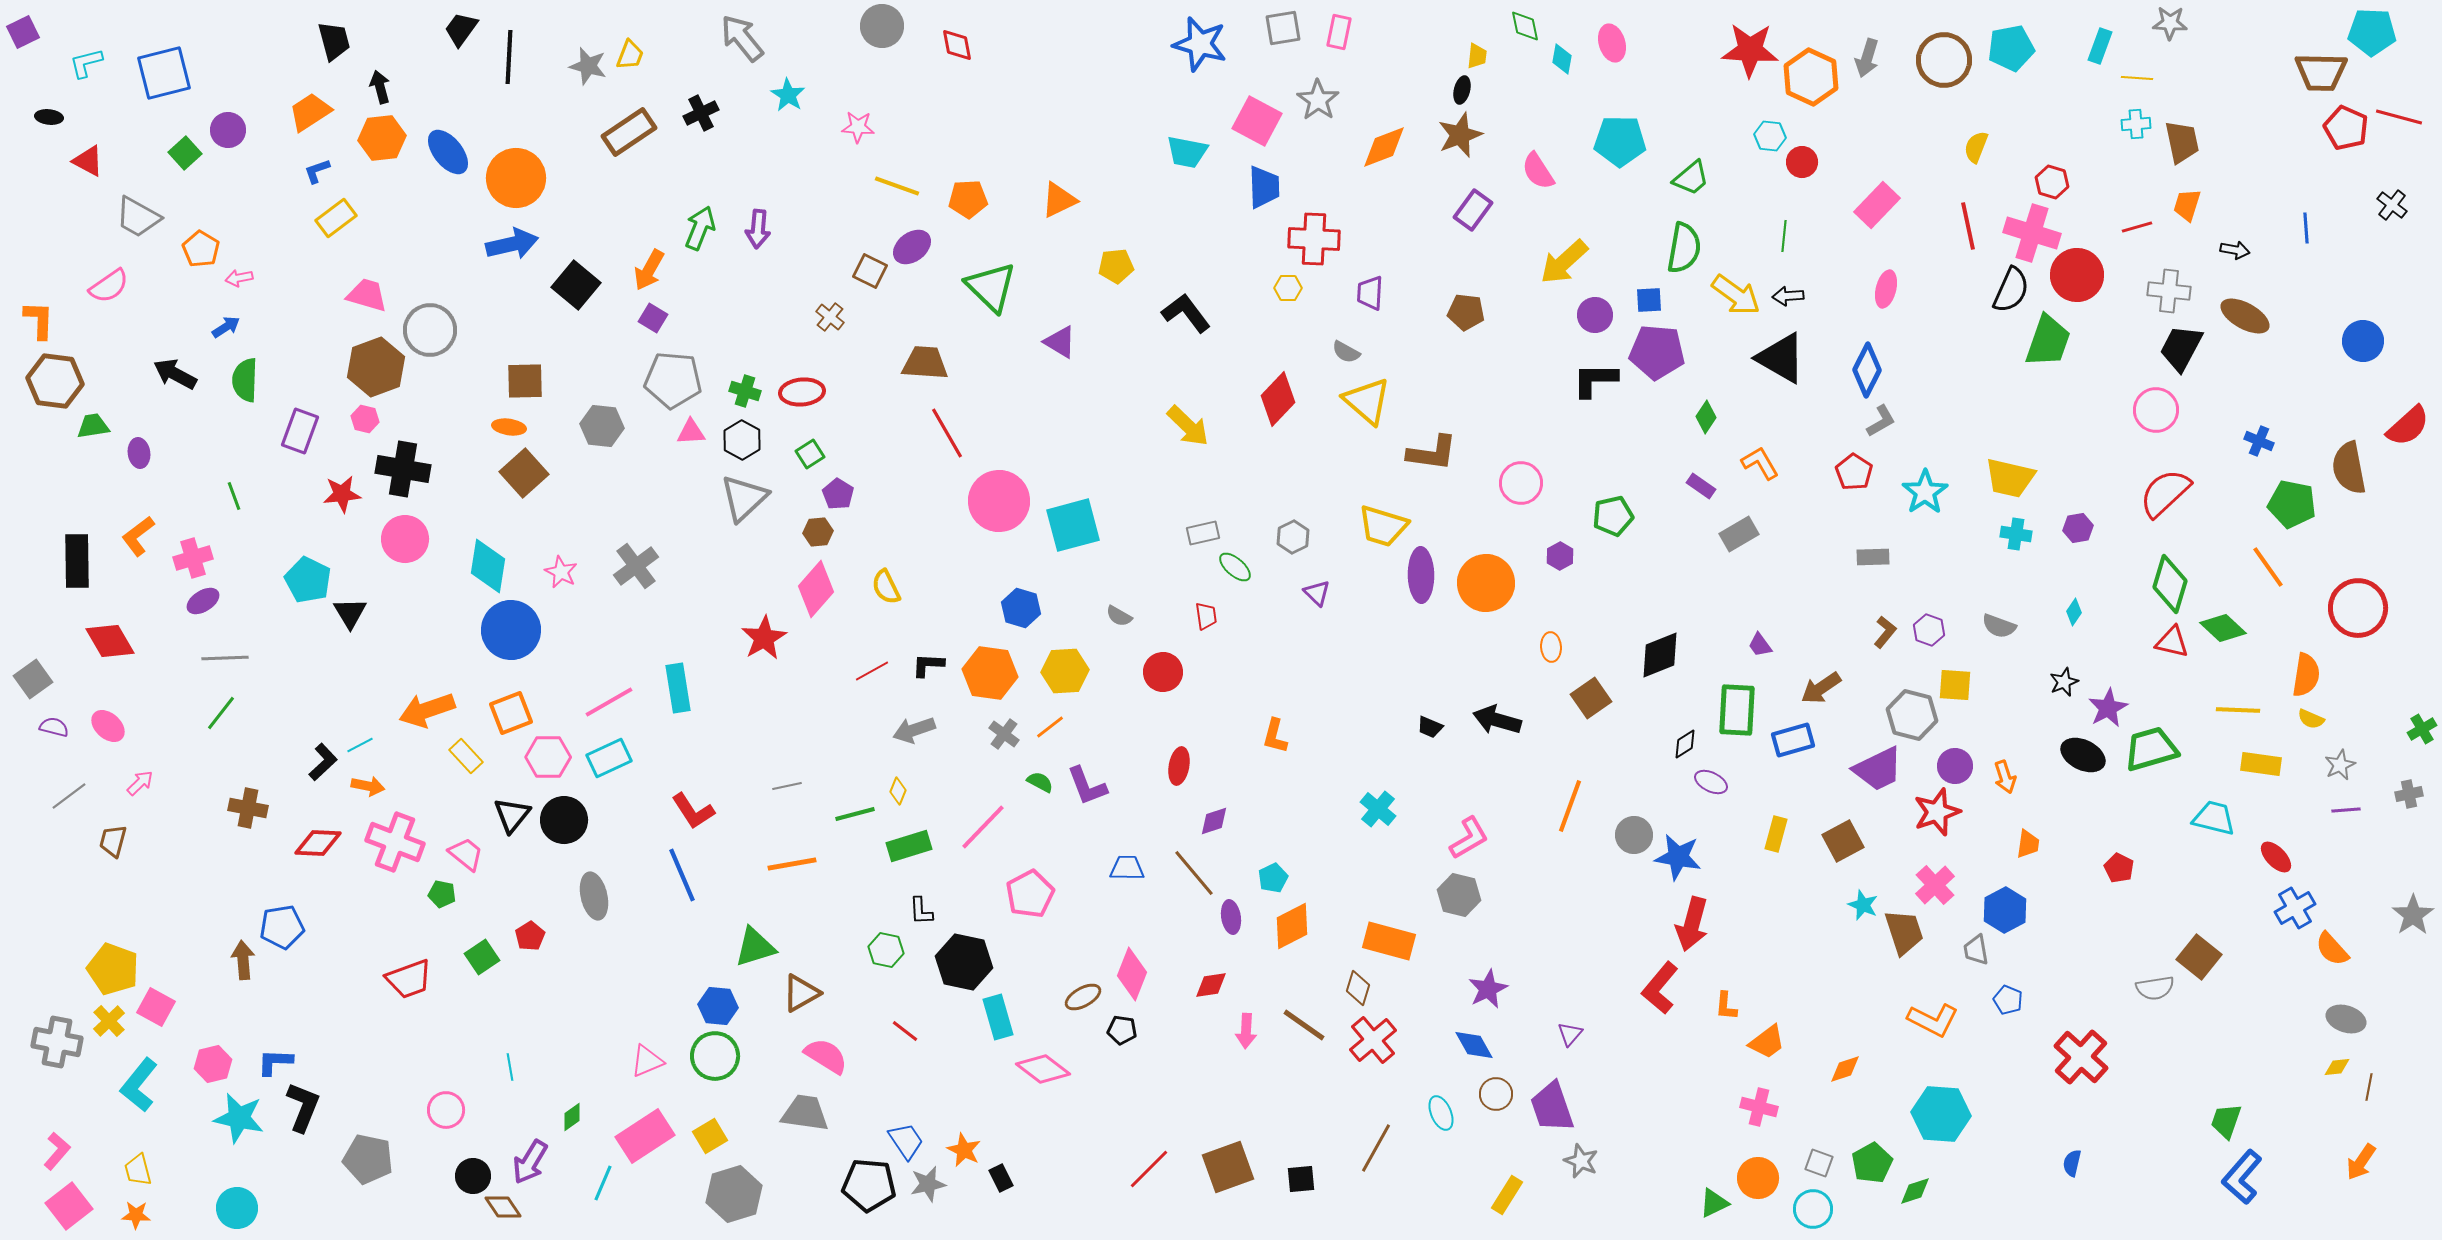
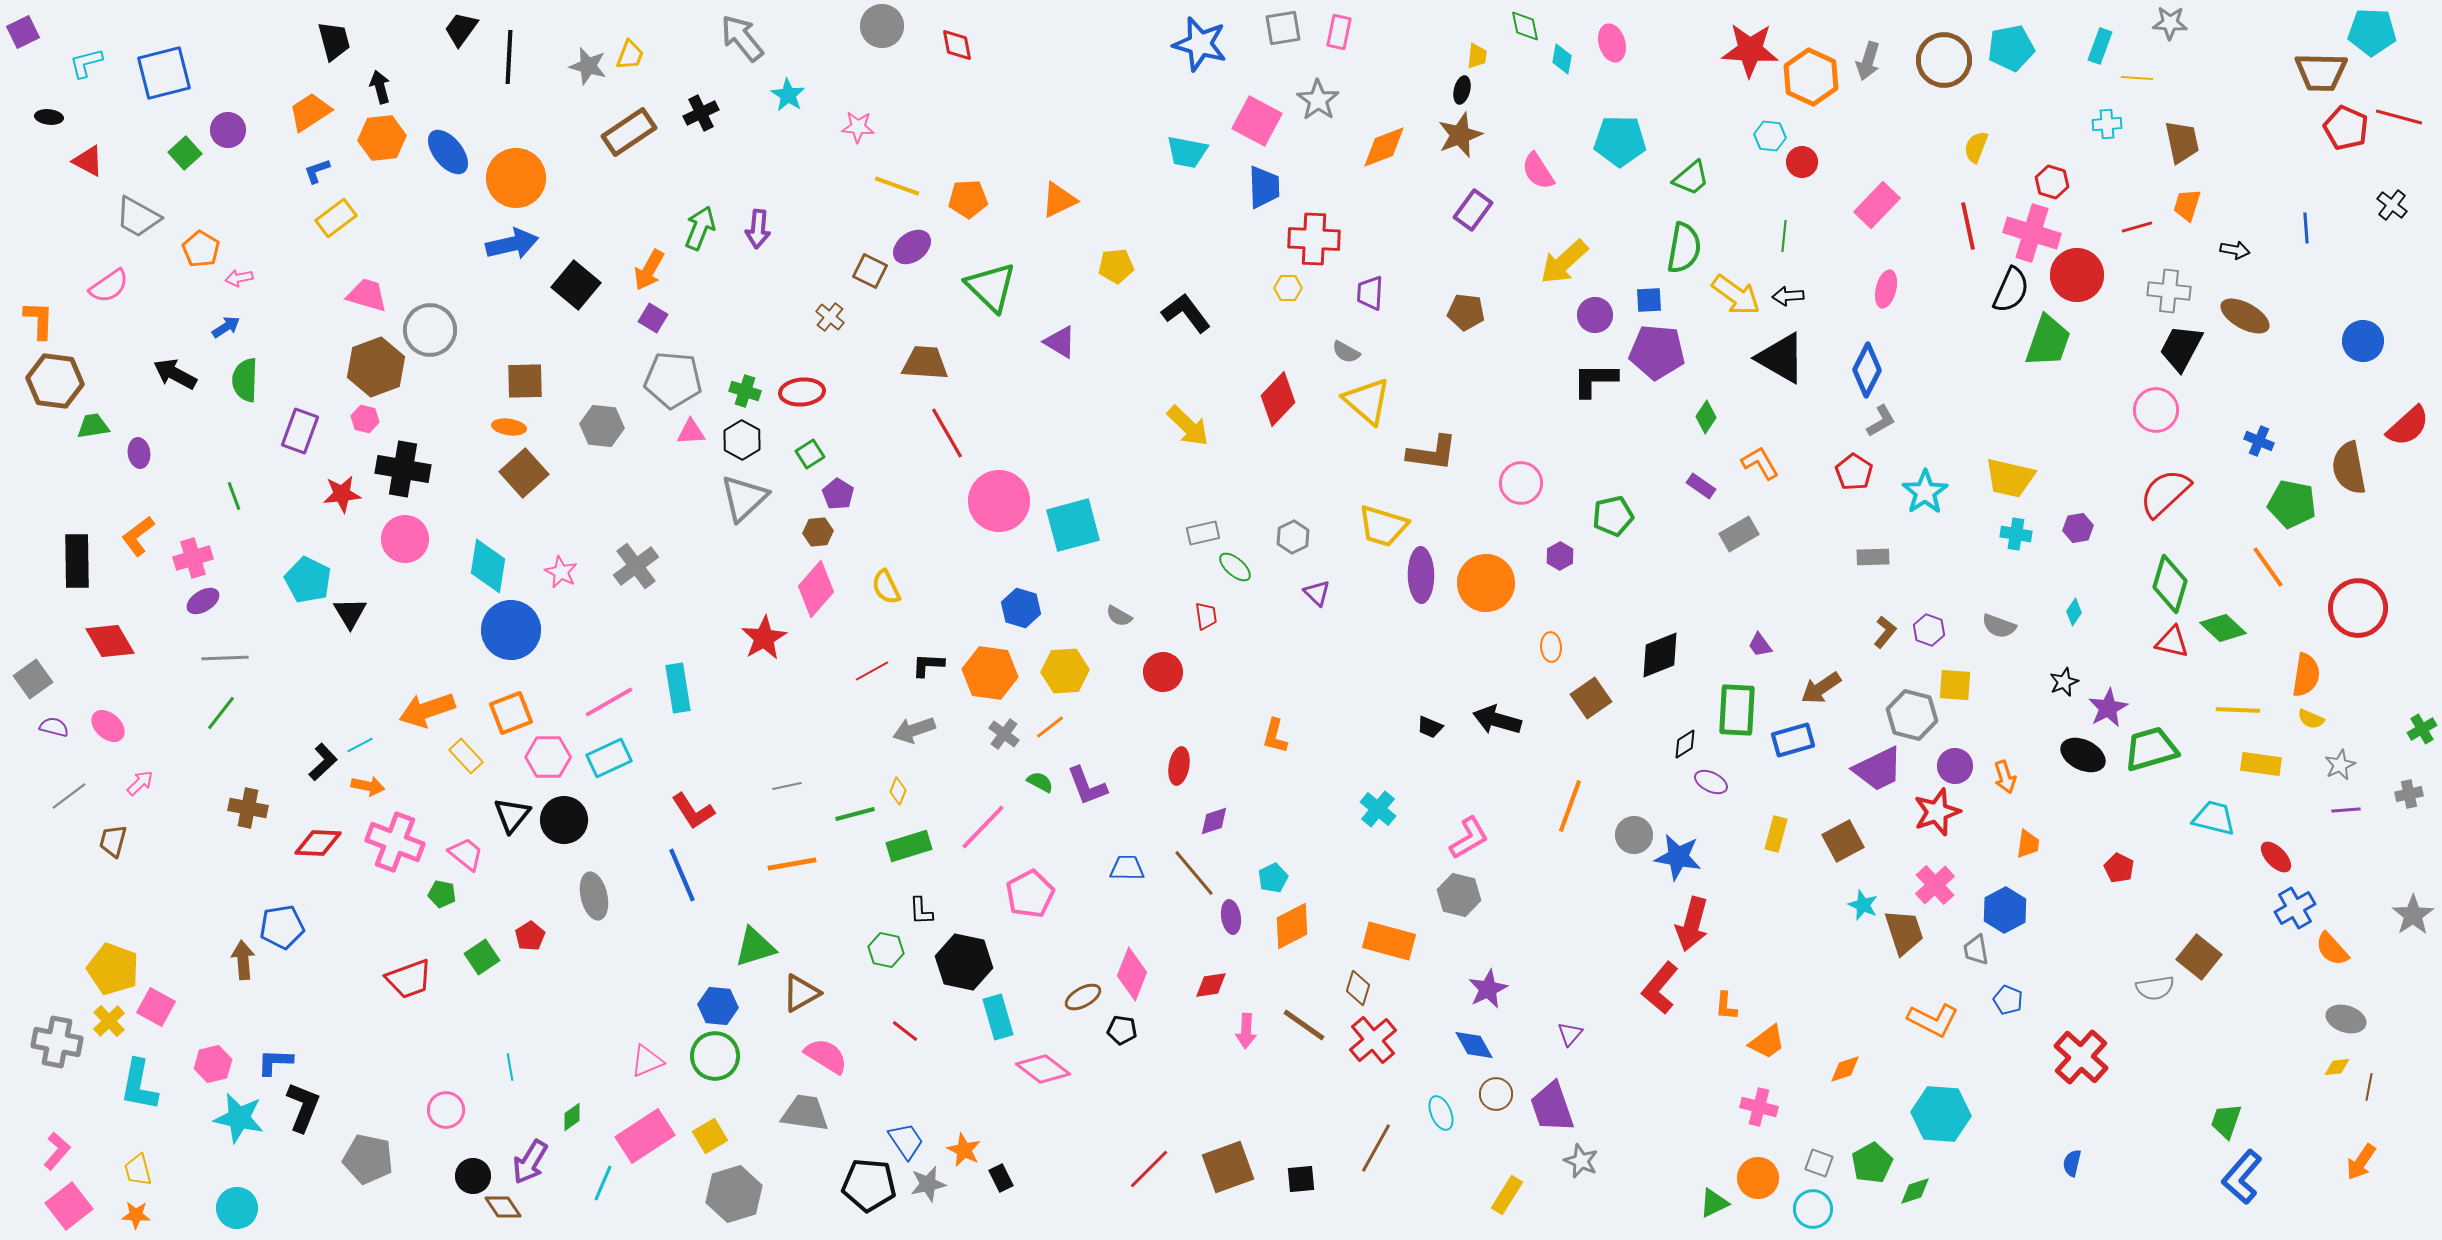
gray arrow at (1867, 58): moved 1 px right, 3 px down
cyan cross at (2136, 124): moved 29 px left
cyan L-shape at (139, 1085): rotated 28 degrees counterclockwise
